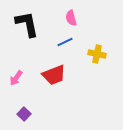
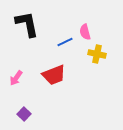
pink semicircle: moved 14 px right, 14 px down
